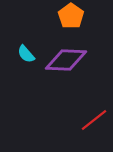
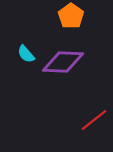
purple diamond: moved 3 px left, 2 px down
